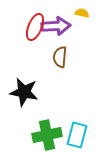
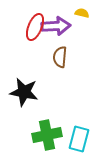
cyan rectangle: moved 2 px right, 4 px down
